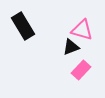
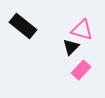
black rectangle: rotated 20 degrees counterclockwise
black triangle: rotated 24 degrees counterclockwise
